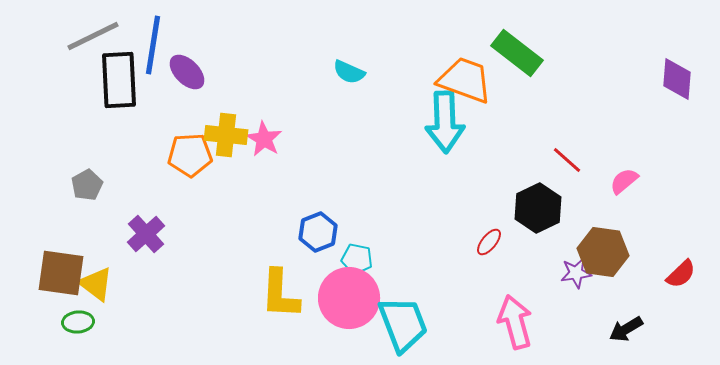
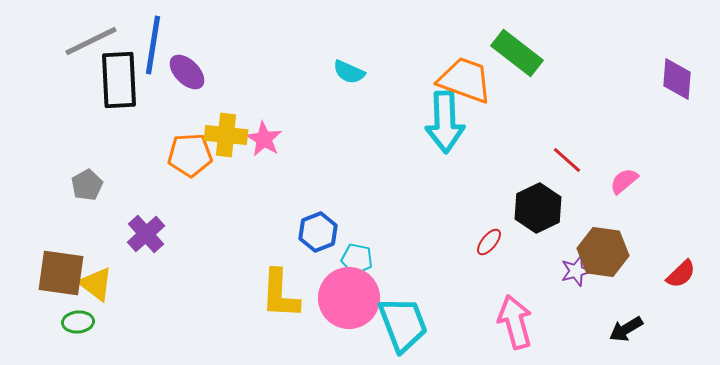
gray line: moved 2 px left, 5 px down
purple star: moved 2 px up; rotated 8 degrees counterclockwise
